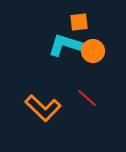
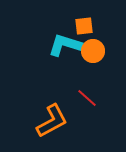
orange square: moved 5 px right, 4 px down
orange L-shape: moved 9 px right, 13 px down; rotated 72 degrees counterclockwise
